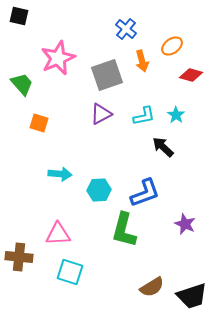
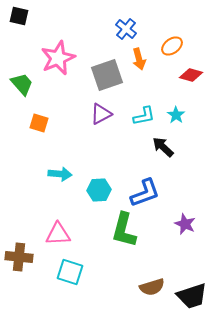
orange arrow: moved 3 px left, 2 px up
brown semicircle: rotated 15 degrees clockwise
